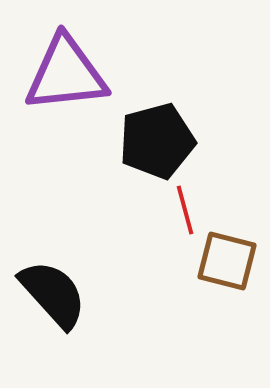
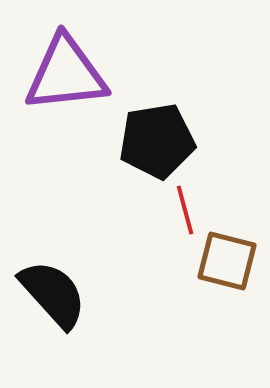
black pentagon: rotated 6 degrees clockwise
